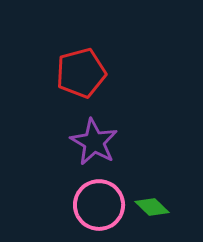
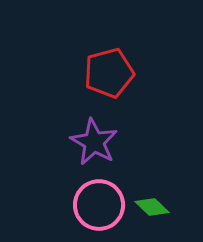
red pentagon: moved 28 px right
